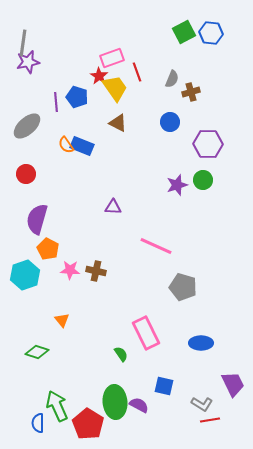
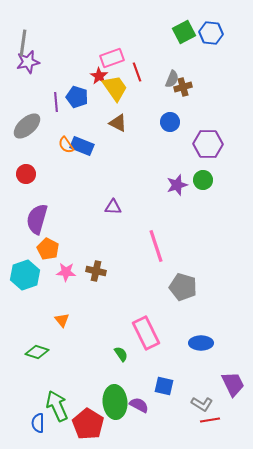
brown cross at (191, 92): moved 8 px left, 5 px up
pink line at (156, 246): rotated 48 degrees clockwise
pink star at (70, 270): moved 4 px left, 2 px down
